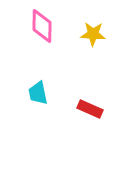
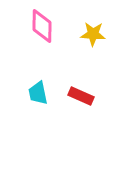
red rectangle: moved 9 px left, 13 px up
